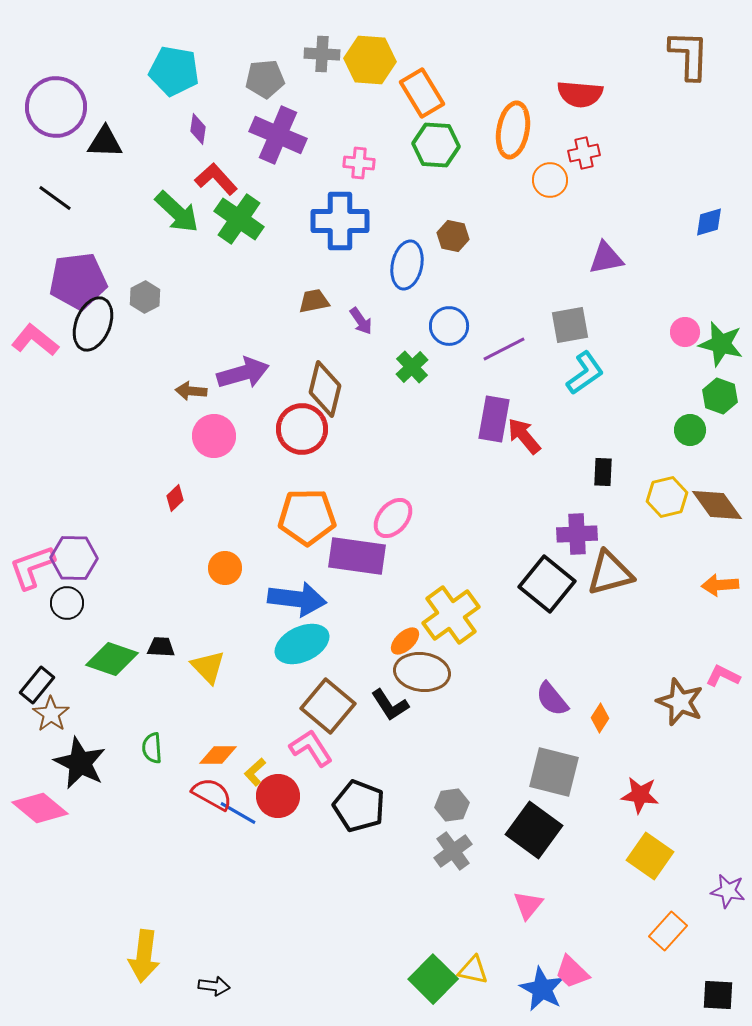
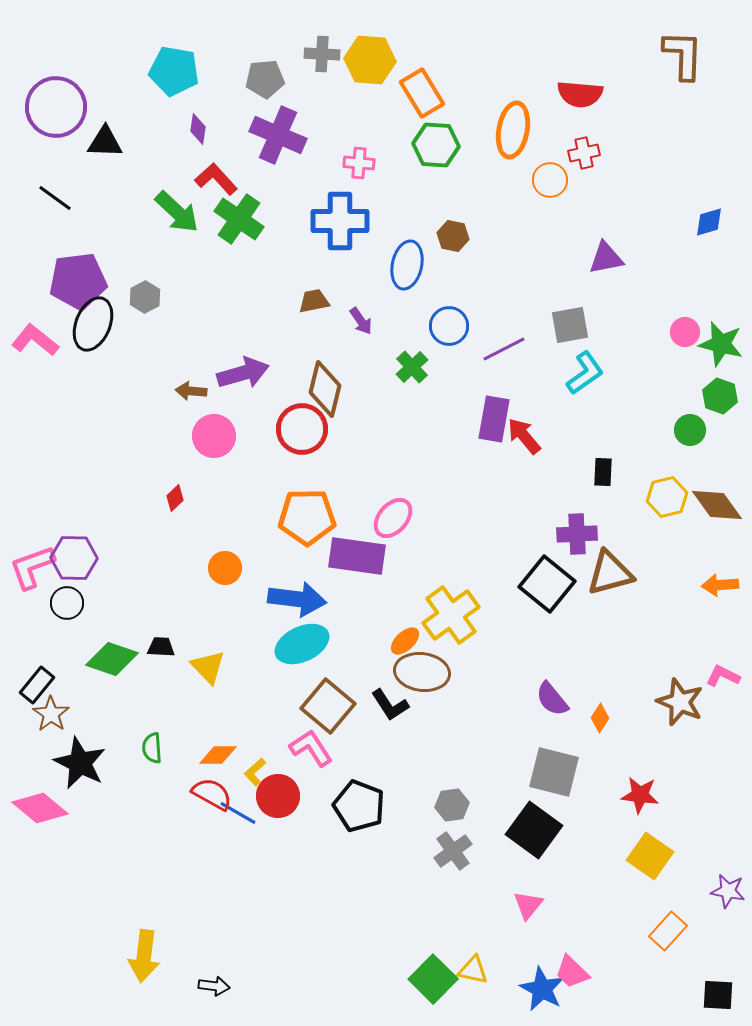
brown L-shape at (689, 55): moved 6 px left
